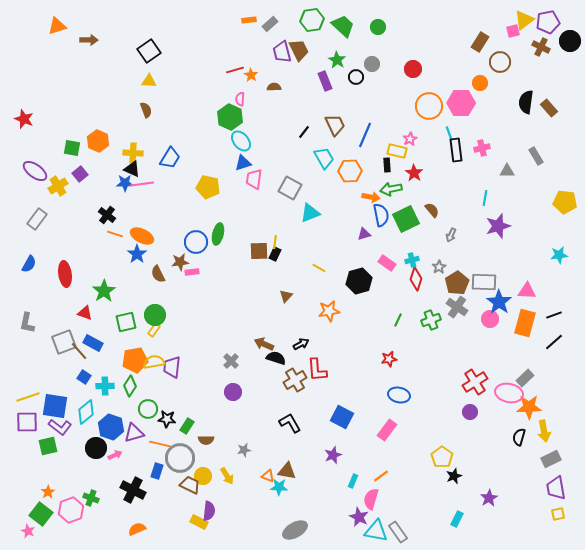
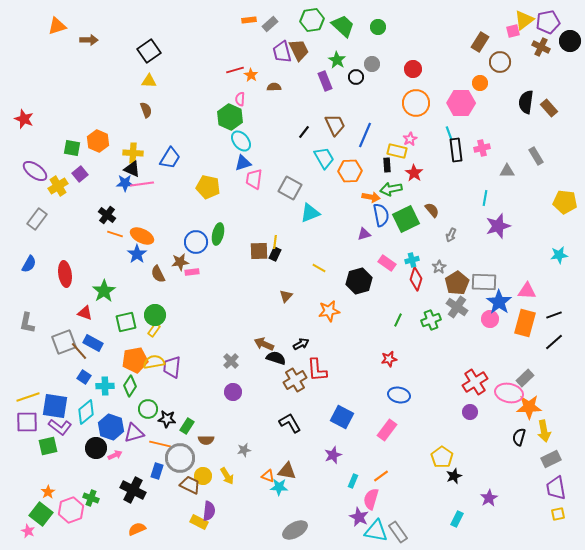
orange circle at (429, 106): moved 13 px left, 3 px up
